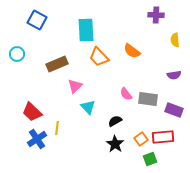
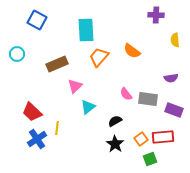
orange trapezoid: rotated 85 degrees clockwise
purple semicircle: moved 3 px left, 3 px down
cyan triangle: rotated 35 degrees clockwise
